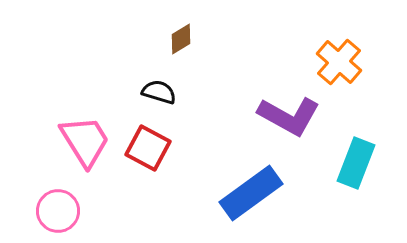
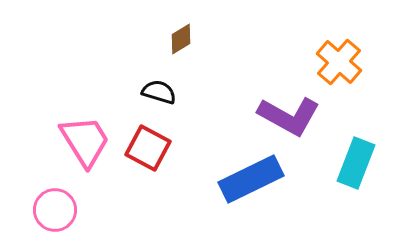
blue rectangle: moved 14 px up; rotated 10 degrees clockwise
pink circle: moved 3 px left, 1 px up
